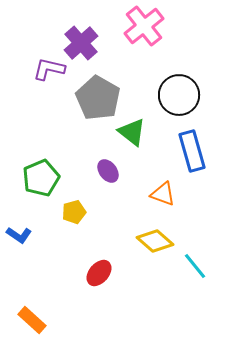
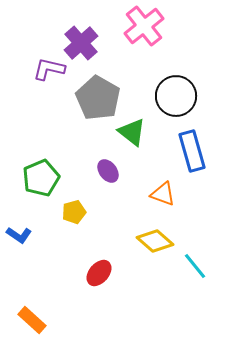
black circle: moved 3 px left, 1 px down
